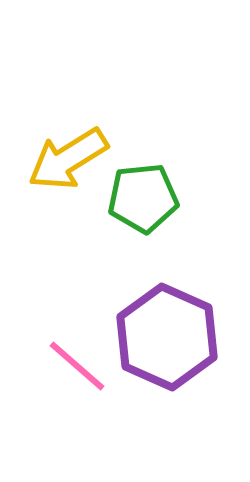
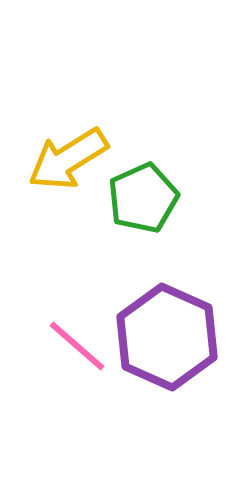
green pentagon: rotated 18 degrees counterclockwise
pink line: moved 20 px up
